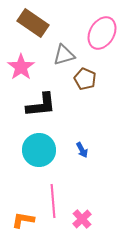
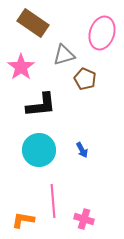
pink ellipse: rotated 12 degrees counterclockwise
pink cross: moved 2 px right; rotated 30 degrees counterclockwise
